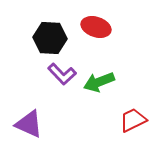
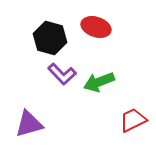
black hexagon: rotated 12 degrees clockwise
purple triangle: rotated 40 degrees counterclockwise
